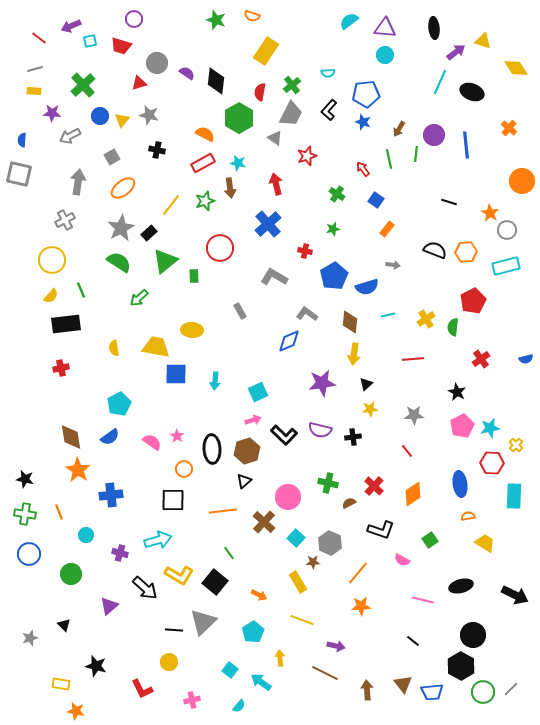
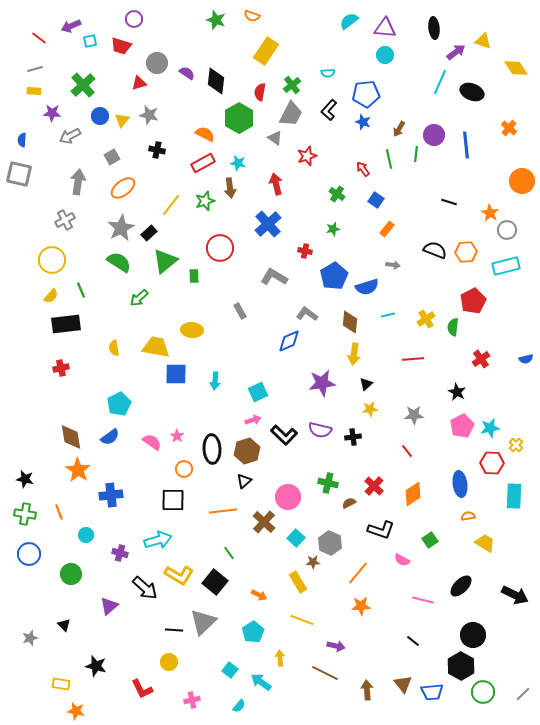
black ellipse at (461, 586): rotated 30 degrees counterclockwise
gray line at (511, 689): moved 12 px right, 5 px down
